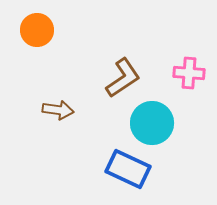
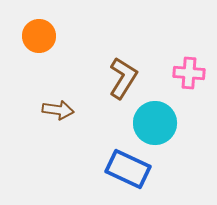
orange circle: moved 2 px right, 6 px down
brown L-shape: rotated 24 degrees counterclockwise
cyan circle: moved 3 px right
